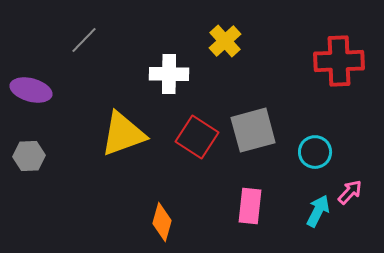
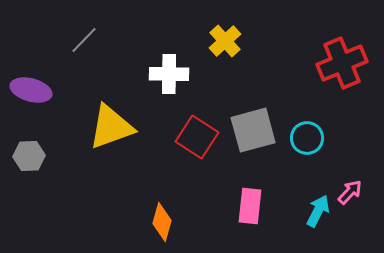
red cross: moved 3 px right, 2 px down; rotated 21 degrees counterclockwise
yellow triangle: moved 12 px left, 7 px up
cyan circle: moved 8 px left, 14 px up
